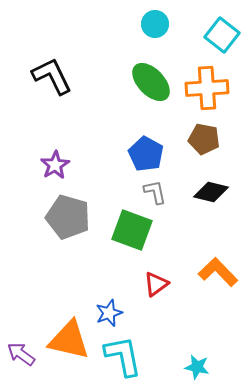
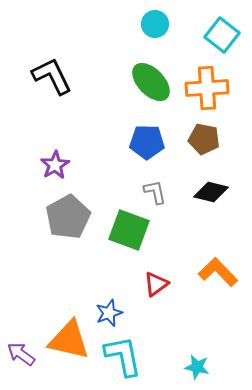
blue pentagon: moved 1 px right, 12 px up; rotated 28 degrees counterclockwise
gray pentagon: rotated 27 degrees clockwise
green square: moved 3 px left
